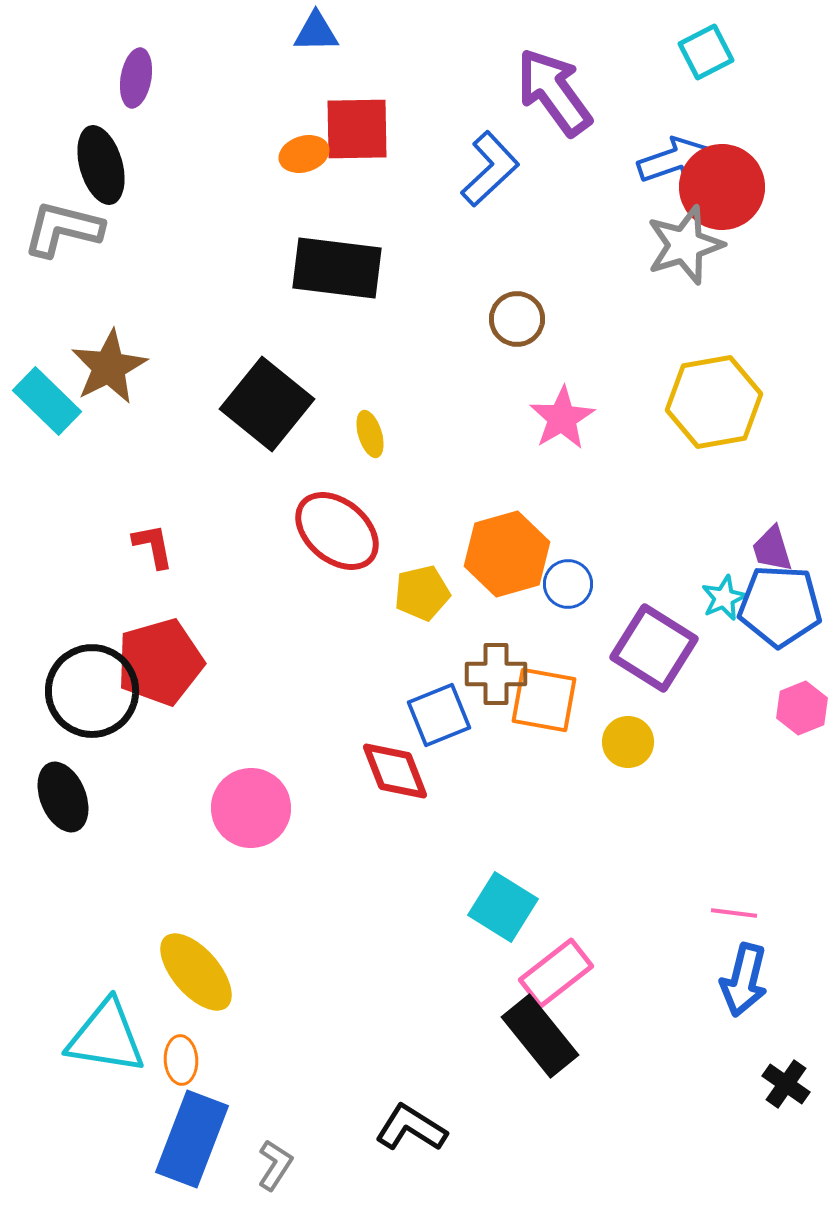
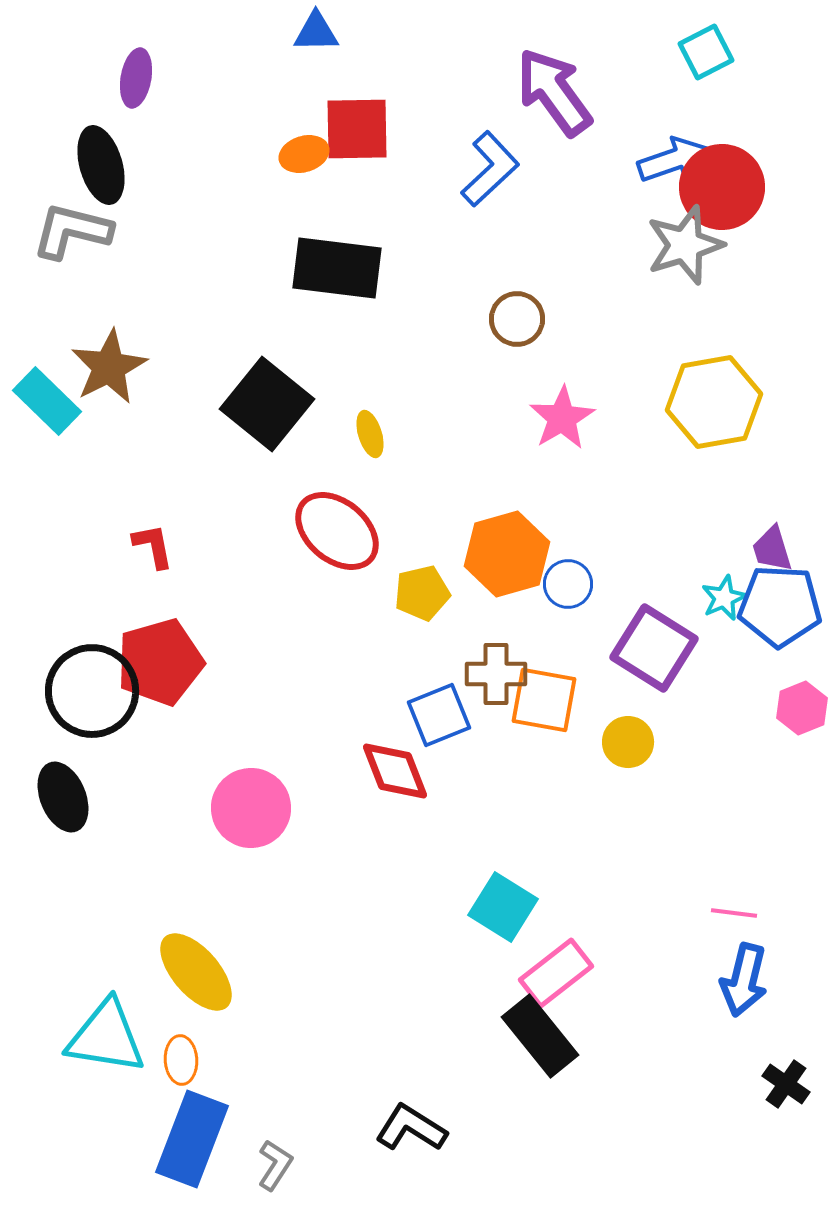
gray L-shape at (63, 229): moved 9 px right, 2 px down
